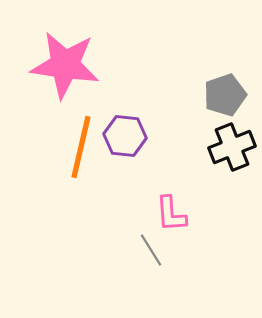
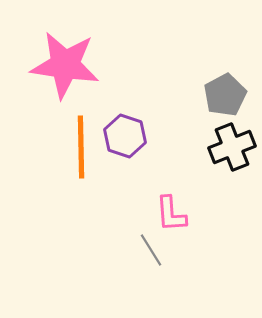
gray pentagon: rotated 9 degrees counterclockwise
purple hexagon: rotated 12 degrees clockwise
orange line: rotated 14 degrees counterclockwise
